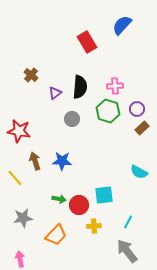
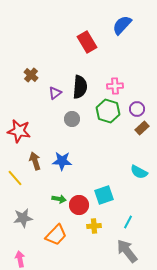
cyan square: rotated 12 degrees counterclockwise
